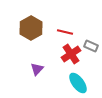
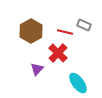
brown hexagon: moved 3 px down
gray rectangle: moved 7 px left, 21 px up
red cross: moved 13 px left, 1 px up; rotated 12 degrees counterclockwise
